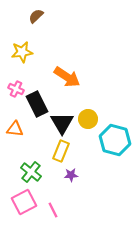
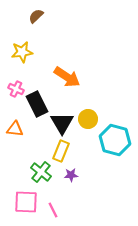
green cross: moved 10 px right
pink square: moved 2 px right; rotated 30 degrees clockwise
